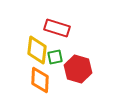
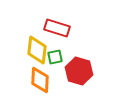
red hexagon: moved 1 px right, 2 px down
